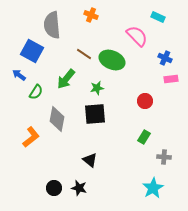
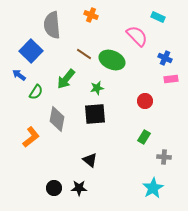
blue square: moved 1 px left; rotated 15 degrees clockwise
black star: rotated 14 degrees counterclockwise
